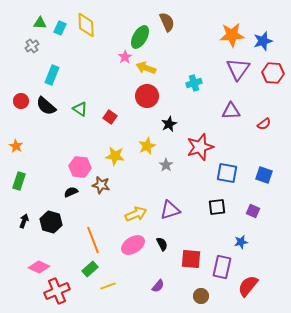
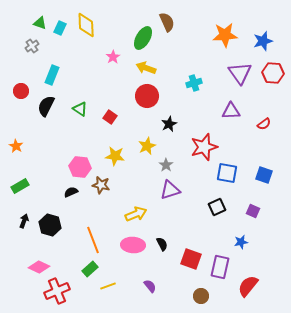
green triangle at (40, 23): rotated 16 degrees clockwise
orange star at (232, 35): moved 7 px left
green ellipse at (140, 37): moved 3 px right, 1 px down
pink star at (125, 57): moved 12 px left
purple triangle at (238, 69): moved 2 px right, 4 px down; rotated 10 degrees counterclockwise
red circle at (21, 101): moved 10 px up
black semicircle at (46, 106): rotated 75 degrees clockwise
red star at (200, 147): moved 4 px right
green rectangle at (19, 181): moved 1 px right, 5 px down; rotated 42 degrees clockwise
black square at (217, 207): rotated 18 degrees counterclockwise
purple triangle at (170, 210): moved 20 px up
black hexagon at (51, 222): moved 1 px left, 3 px down
pink ellipse at (133, 245): rotated 35 degrees clockwise
red square at (191, 259): rotated 15 degrees clockwise
purple rectangle at (222, 267): moved 2 px left
purple semicircle at (158, 286): moved 8 px left; rotated 80 degrees counterclockwise
